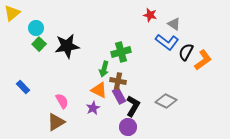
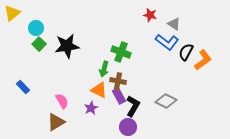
green cross: rotated 36 degrees clockwise
purple star: moved 2 px left
